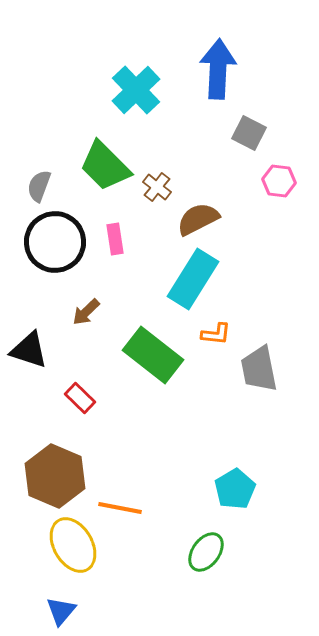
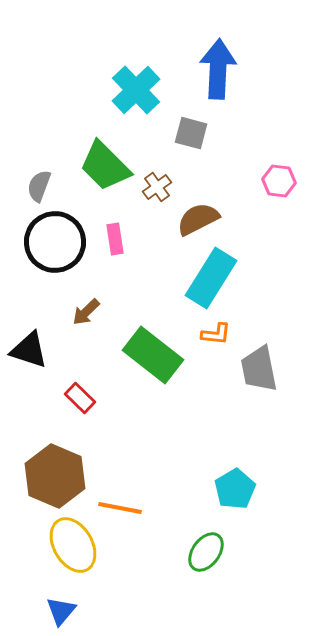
gray square: moved 58 px left; rotated 12 degrees counterclockwise
brown cross: rotated 16 degrees clockwise
cyan rectangle: moved 18 px right, 1 px up
